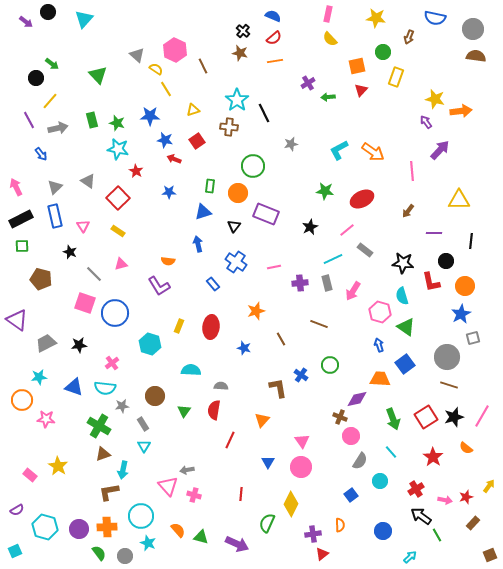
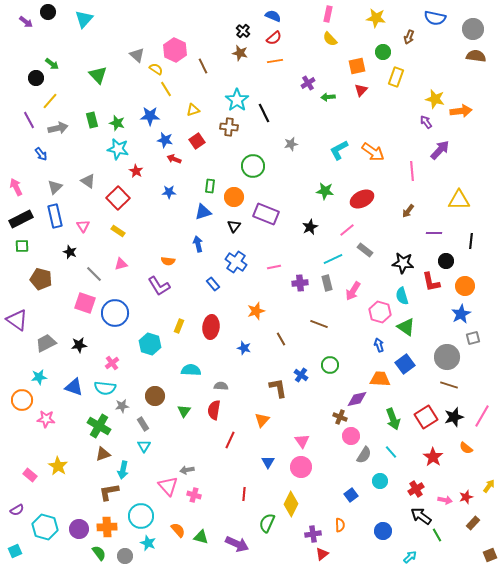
orange circle at (238, 193): moved 4 px left, 4 px down
gray semicircle at (360, 461): moved 4 px right, 6 px up
red line at (241, 494): moved 3 px right
